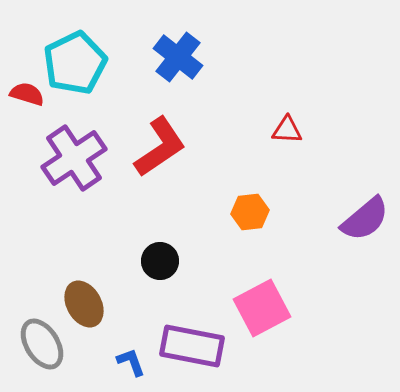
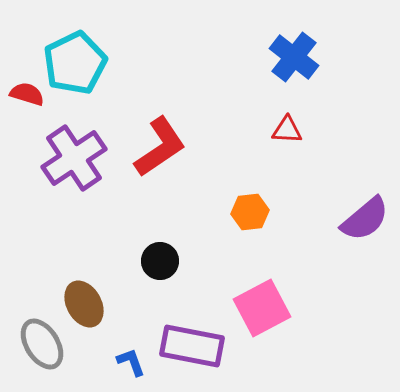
blue cross: moved 116 px right
